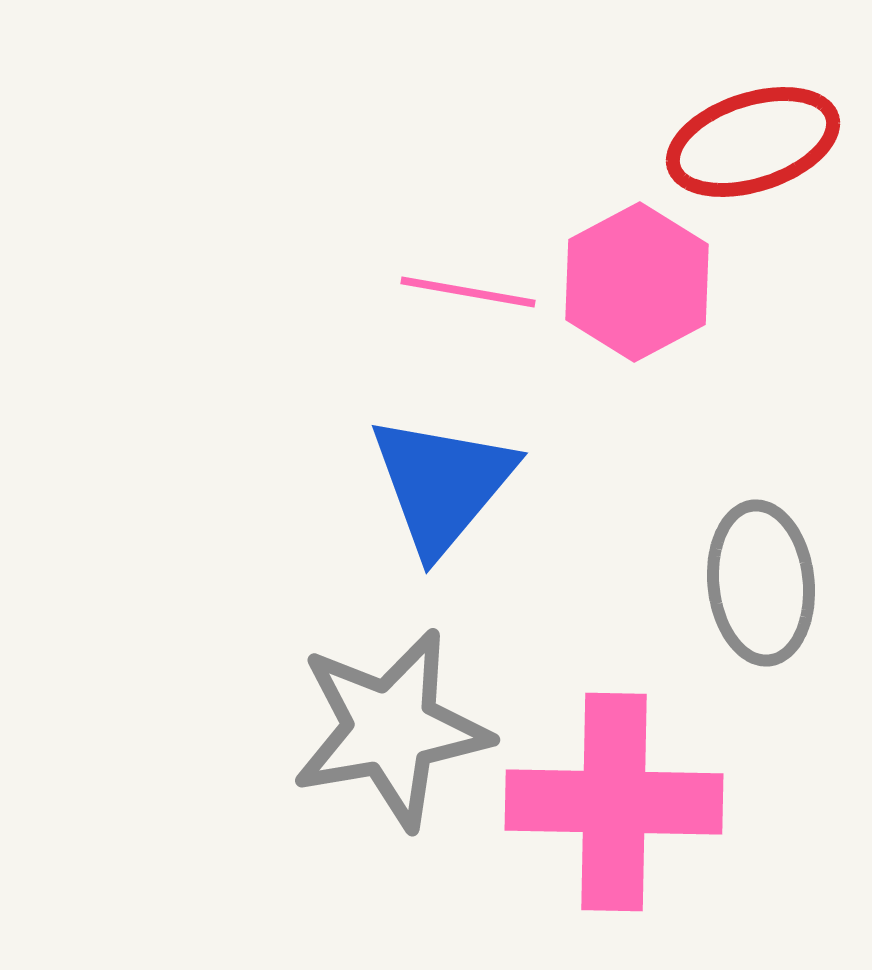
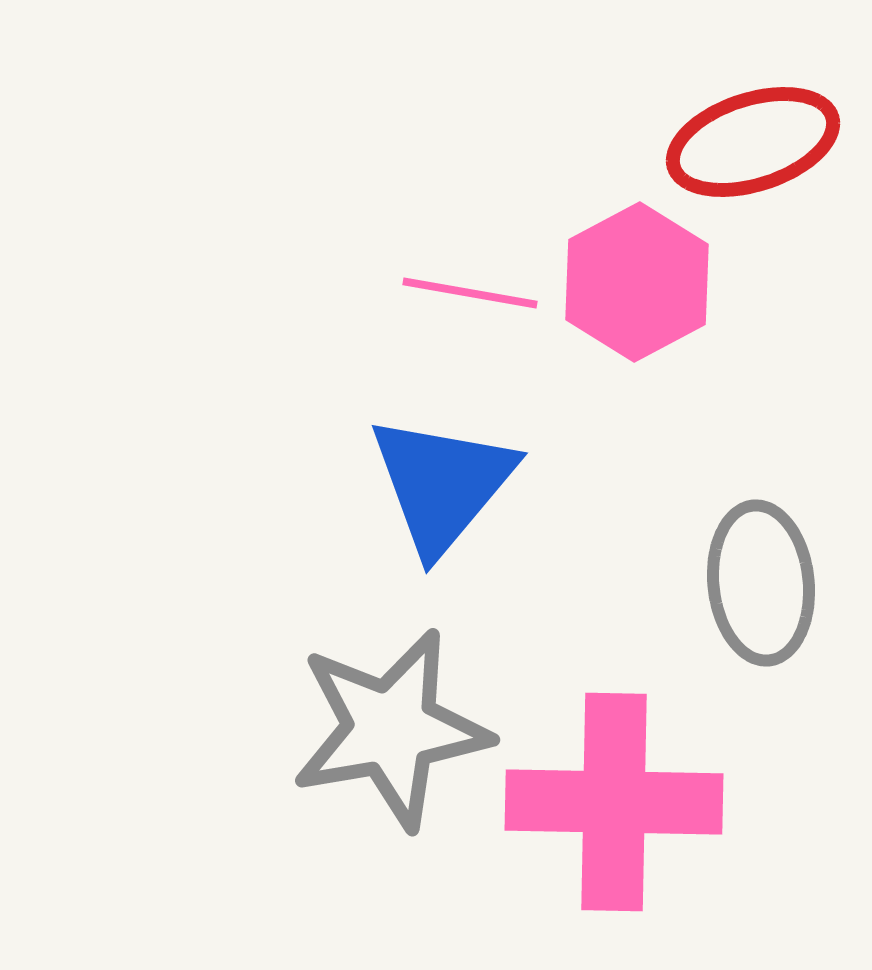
pink line: moved 2 px right, 1 px down
